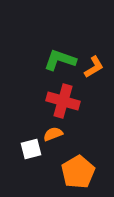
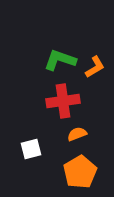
orange L-shape: moved 1 px right
red cross: rotated 24 degrees counterclockwise
orange semicircle: moved 24 px right
orange pentagon: moved 2 px right
